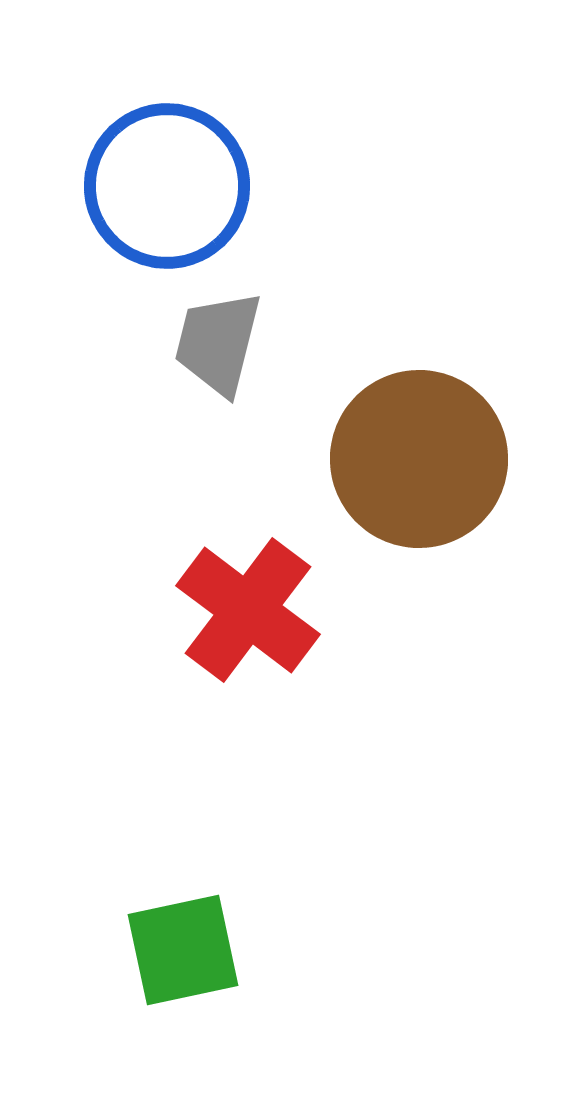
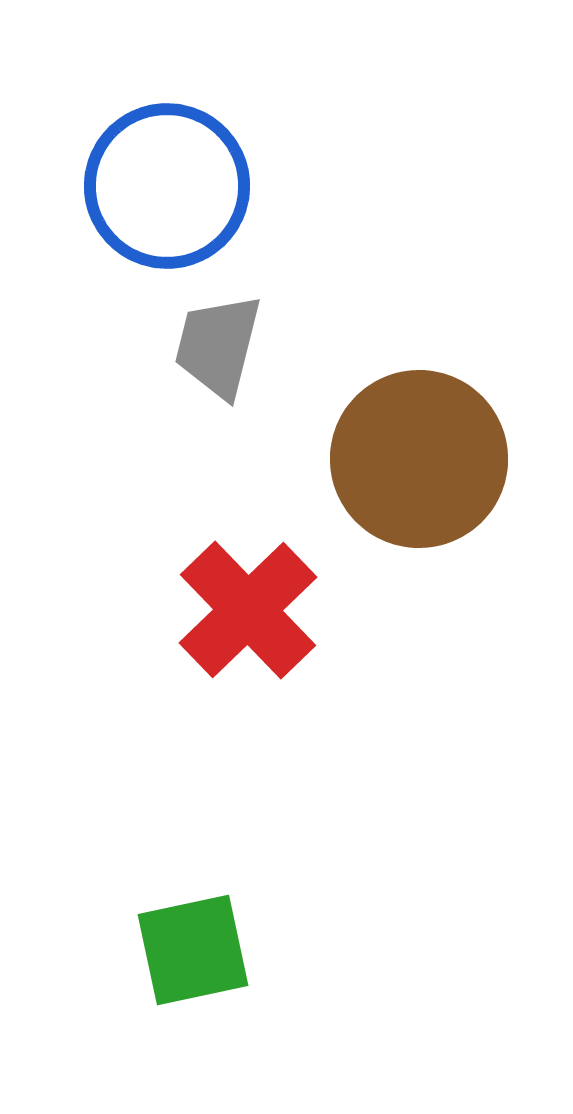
gray trapezoid: moved 3 px down
red cross: rotated 9 degrees clockwise
green square: moved 10 px right
